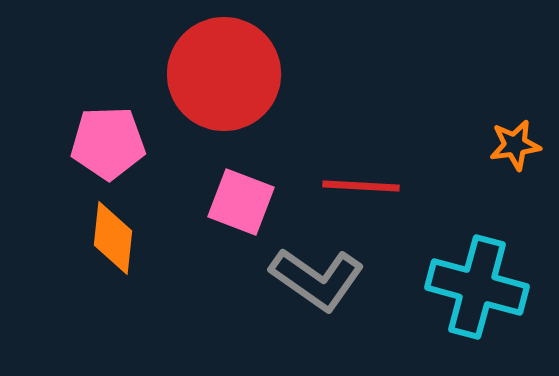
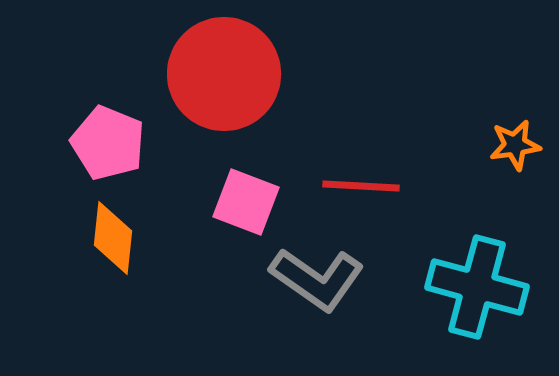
pink pentagon: rotated 24 degrees clockwise
pink square: moved 5 px right
